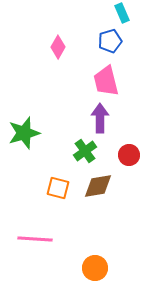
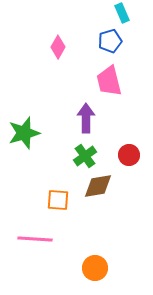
pink trapezoid: moved 3 px right
purple arrow: moved 14 px left
green cross: moved 5 px down
orange square: moved 12 px down; rotated 10 degrees counterclockwise
